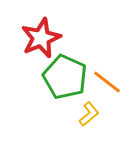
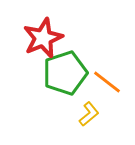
red star: moved 2 px right
green pentagon: moved 4 px up; rotated 30 degrees clockwise
